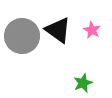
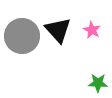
black triangle: rotated 12 degrees clockwise
green star: moved 15 px right; rotated 24 degrees clockwise
